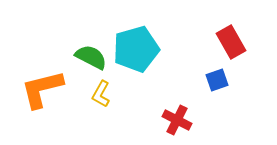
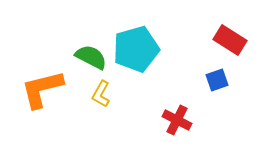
red rectangle: moved 1 px left, 2 px up; rotated 28 degrees counterclockwise
